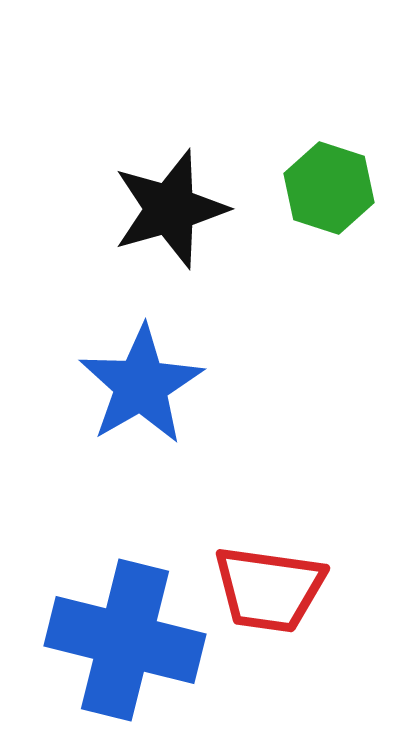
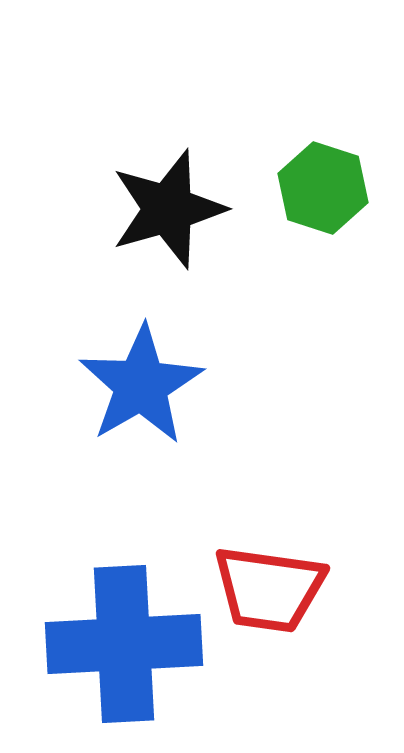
green hexagon: moved 6 px left
black star: moved 2 px left
blue cross: moved 1 px left, 4 px down; rotated 17 degrees counterclockwise
